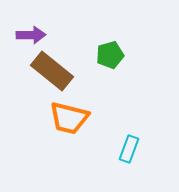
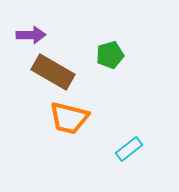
brown rectangle: moved 1 px right, 1 px down; rotated 9 degrees counterclockwise
cyan rectangle: rotated 32 degrees clockwise
